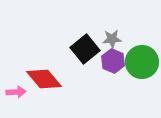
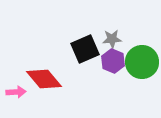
black square: rotated 16 degrees clockwise
